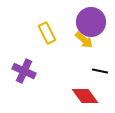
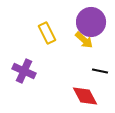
red diamond: rotated 8 degrees clockwise
